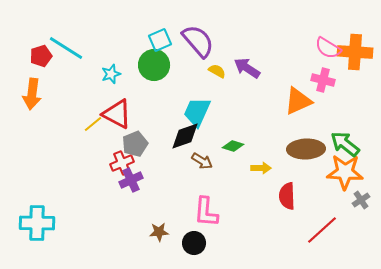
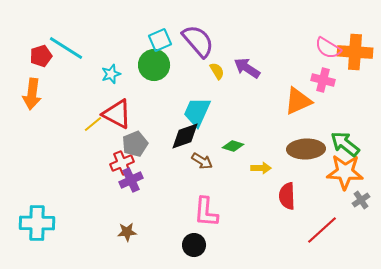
yellow semicircle: rotated 30 degrees clockwise
brown star: moved 32 px left
black circle: moved 2 px down
